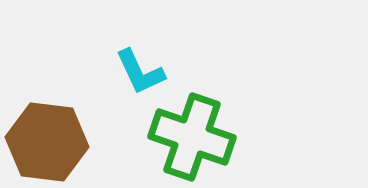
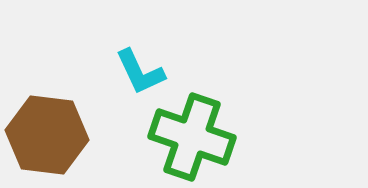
brown hexagon: moved 7 px up
